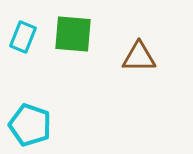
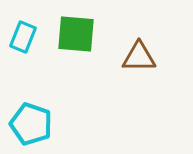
green square: moved 3 px right
cyan pentagon: moved 1 px right, 1 px up
